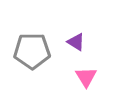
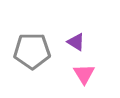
pink triangle: moved 2 px left, 3 px up
